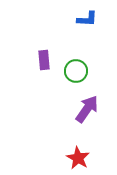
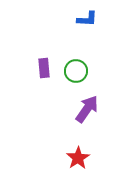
purple rectangle: moved 8 px down
red star: rotated 10 degrees clockwise
